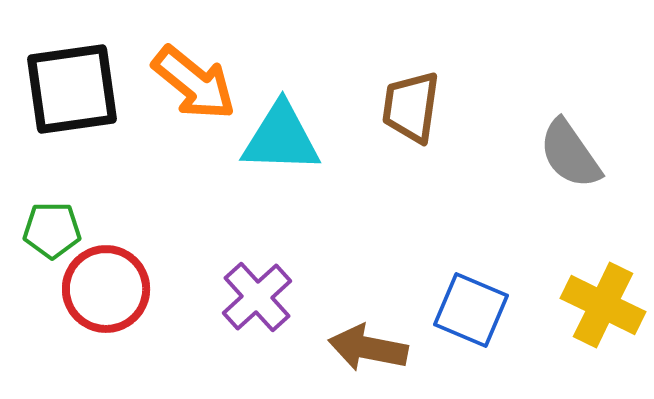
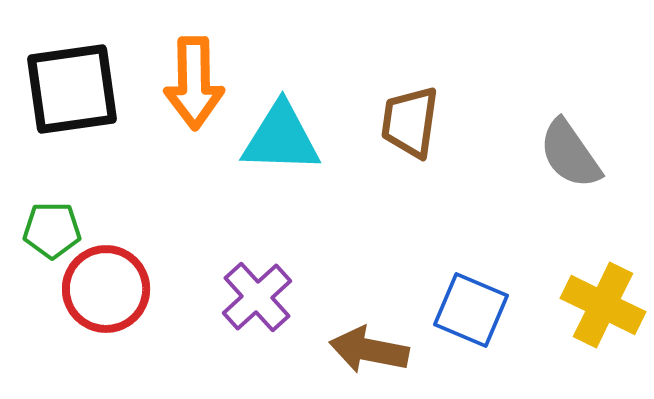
orange arrow: rotated 50 degrees clockwise
brown trapezoid: moved 1 px left, 15 px down
brown arrow: moved 1 px right, 2 px down
